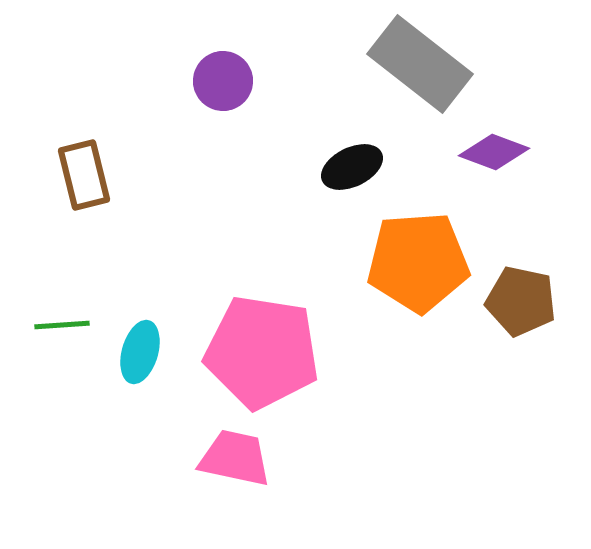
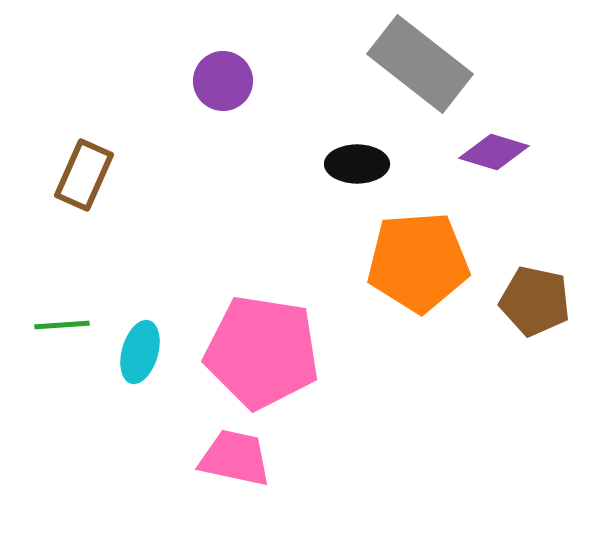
purple diamond: rotated 4 degrees counterclockwise
black ellipse: moved 5 px right, 3 px up; rotated 26 degrees clockwise
brown rectangle: rotated 38 degrees clockwise
brown pentagon: moved 14 px right
